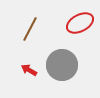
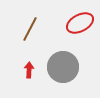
gray circle: moved 1 px right, 2 px down
red arrow: rotated 63 degrees clockwise
